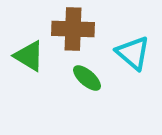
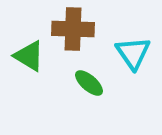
cyan triangle: rotated 15 degrees clockwise
green ellipse: moved 2 px right, 5 px down
